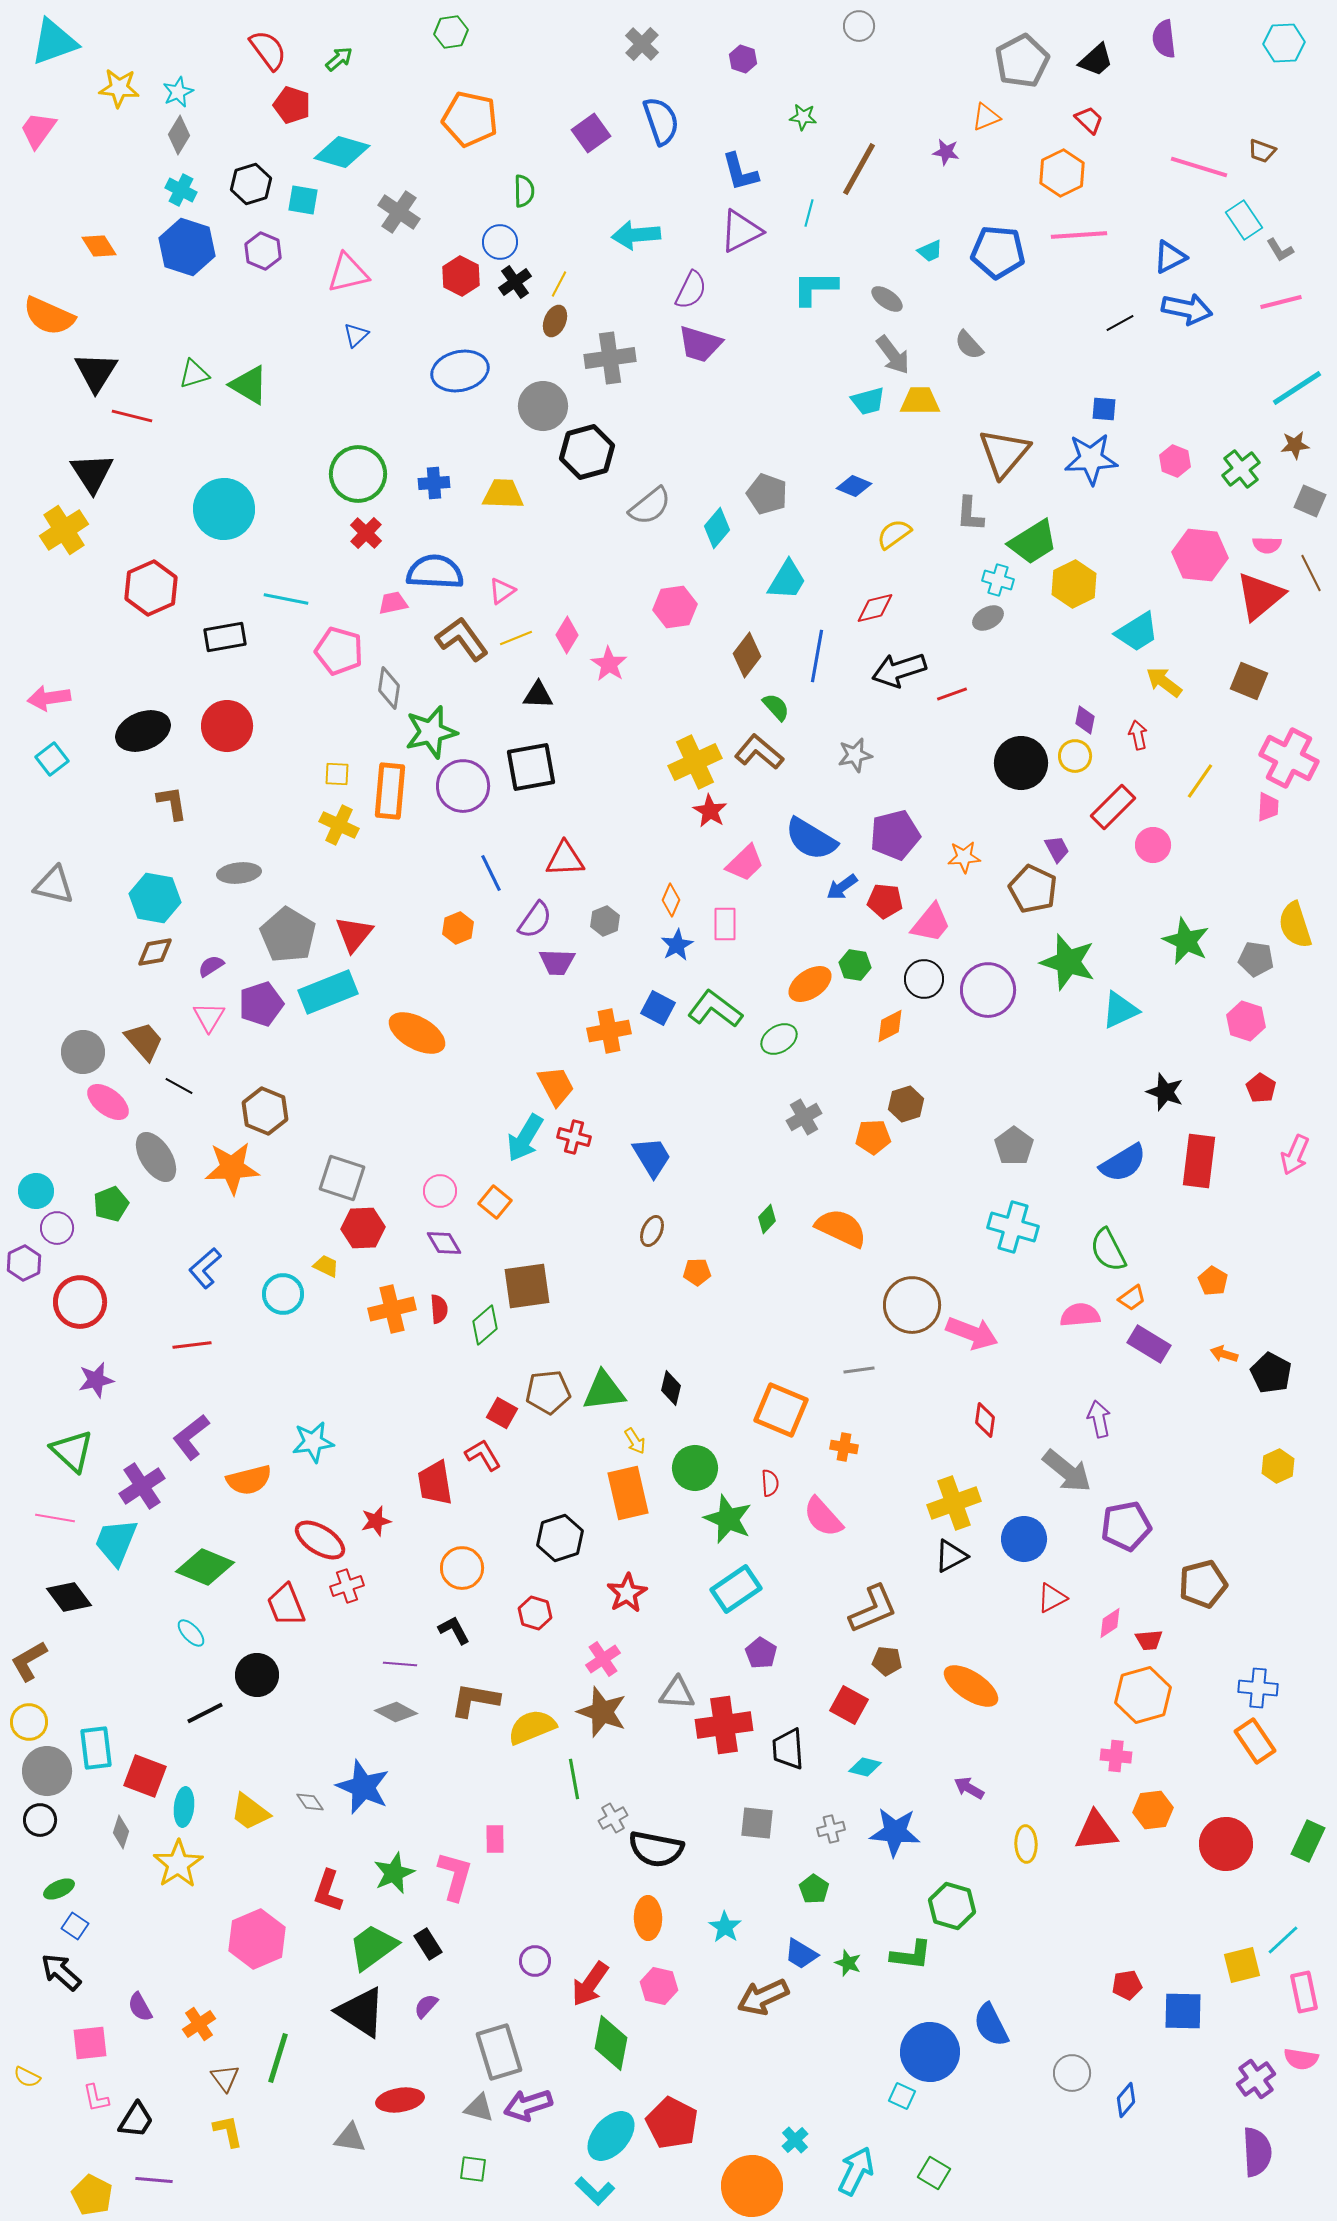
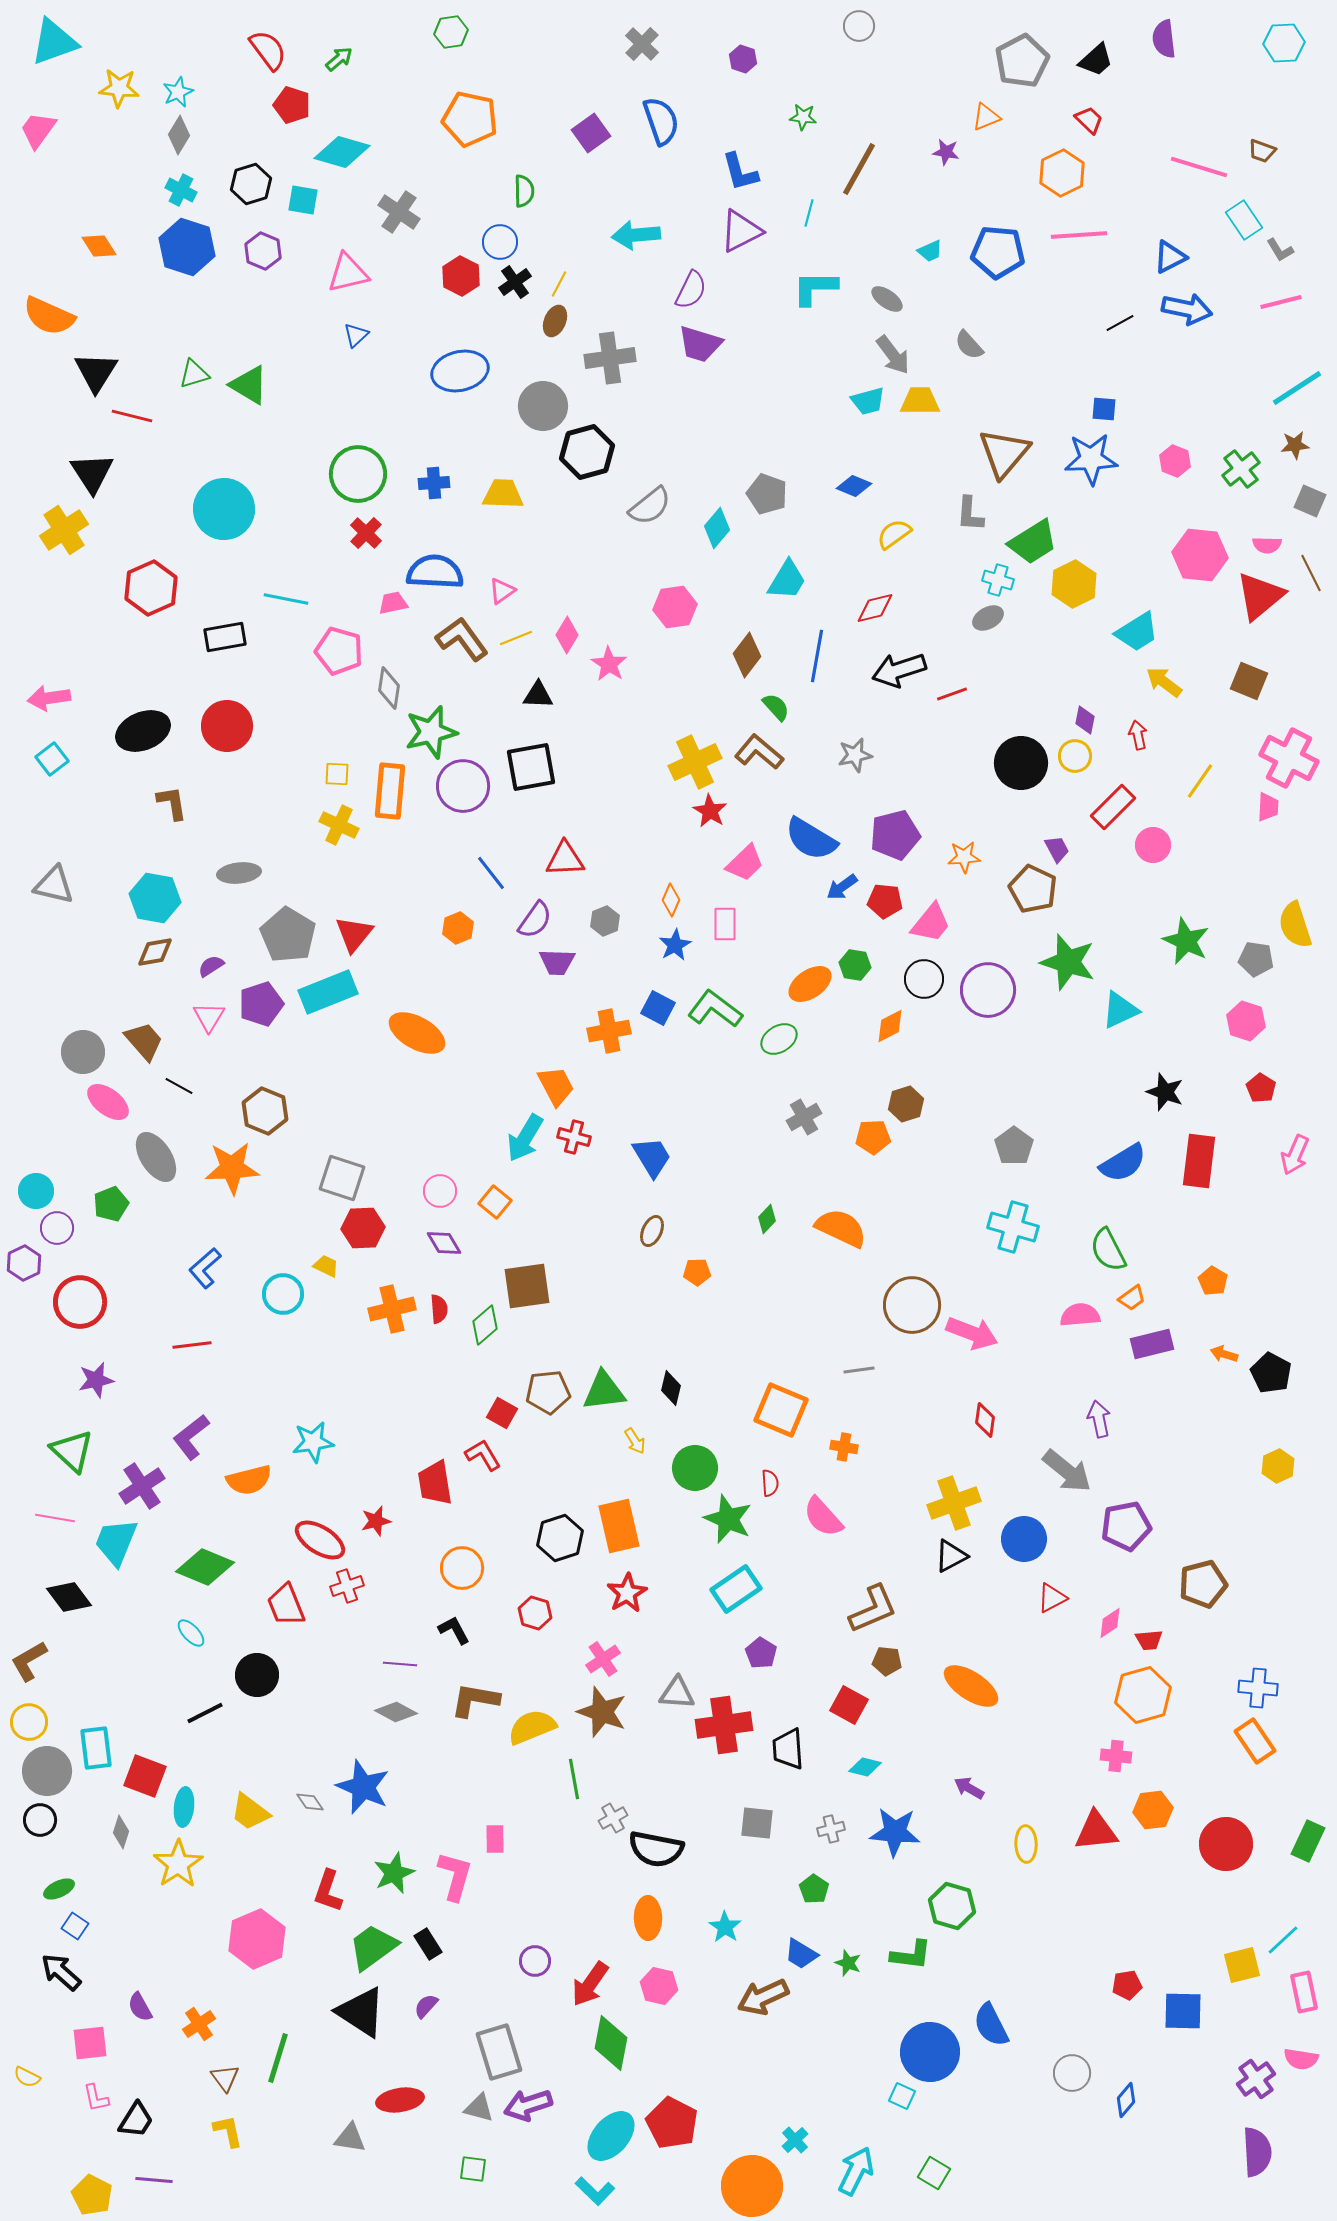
blue line at (491, 873): rotated 12 degrees counterclockwise
blue star at (677, 945): moved 2 px left
purple rectangle at (1149, 1344): moved 3 px right; rotated 45 degrees counterclockwise
orange rectangle at (628, 1493): moved 9 px left, 33 px down
